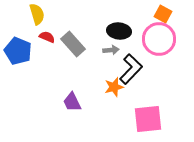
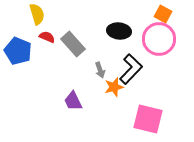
gray arrow: moved 11 px left, 20 px down; rotated 77 degrees clockwise
purple trapezoid: moved 1 px right, 1 px up
pink square: rotated 20 degrees clockwise
